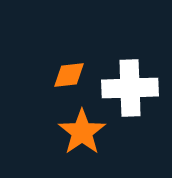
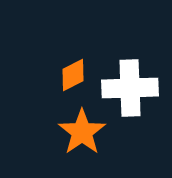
orange diamond: moved 4 px right; rotated 20 degrees counterclockwise
